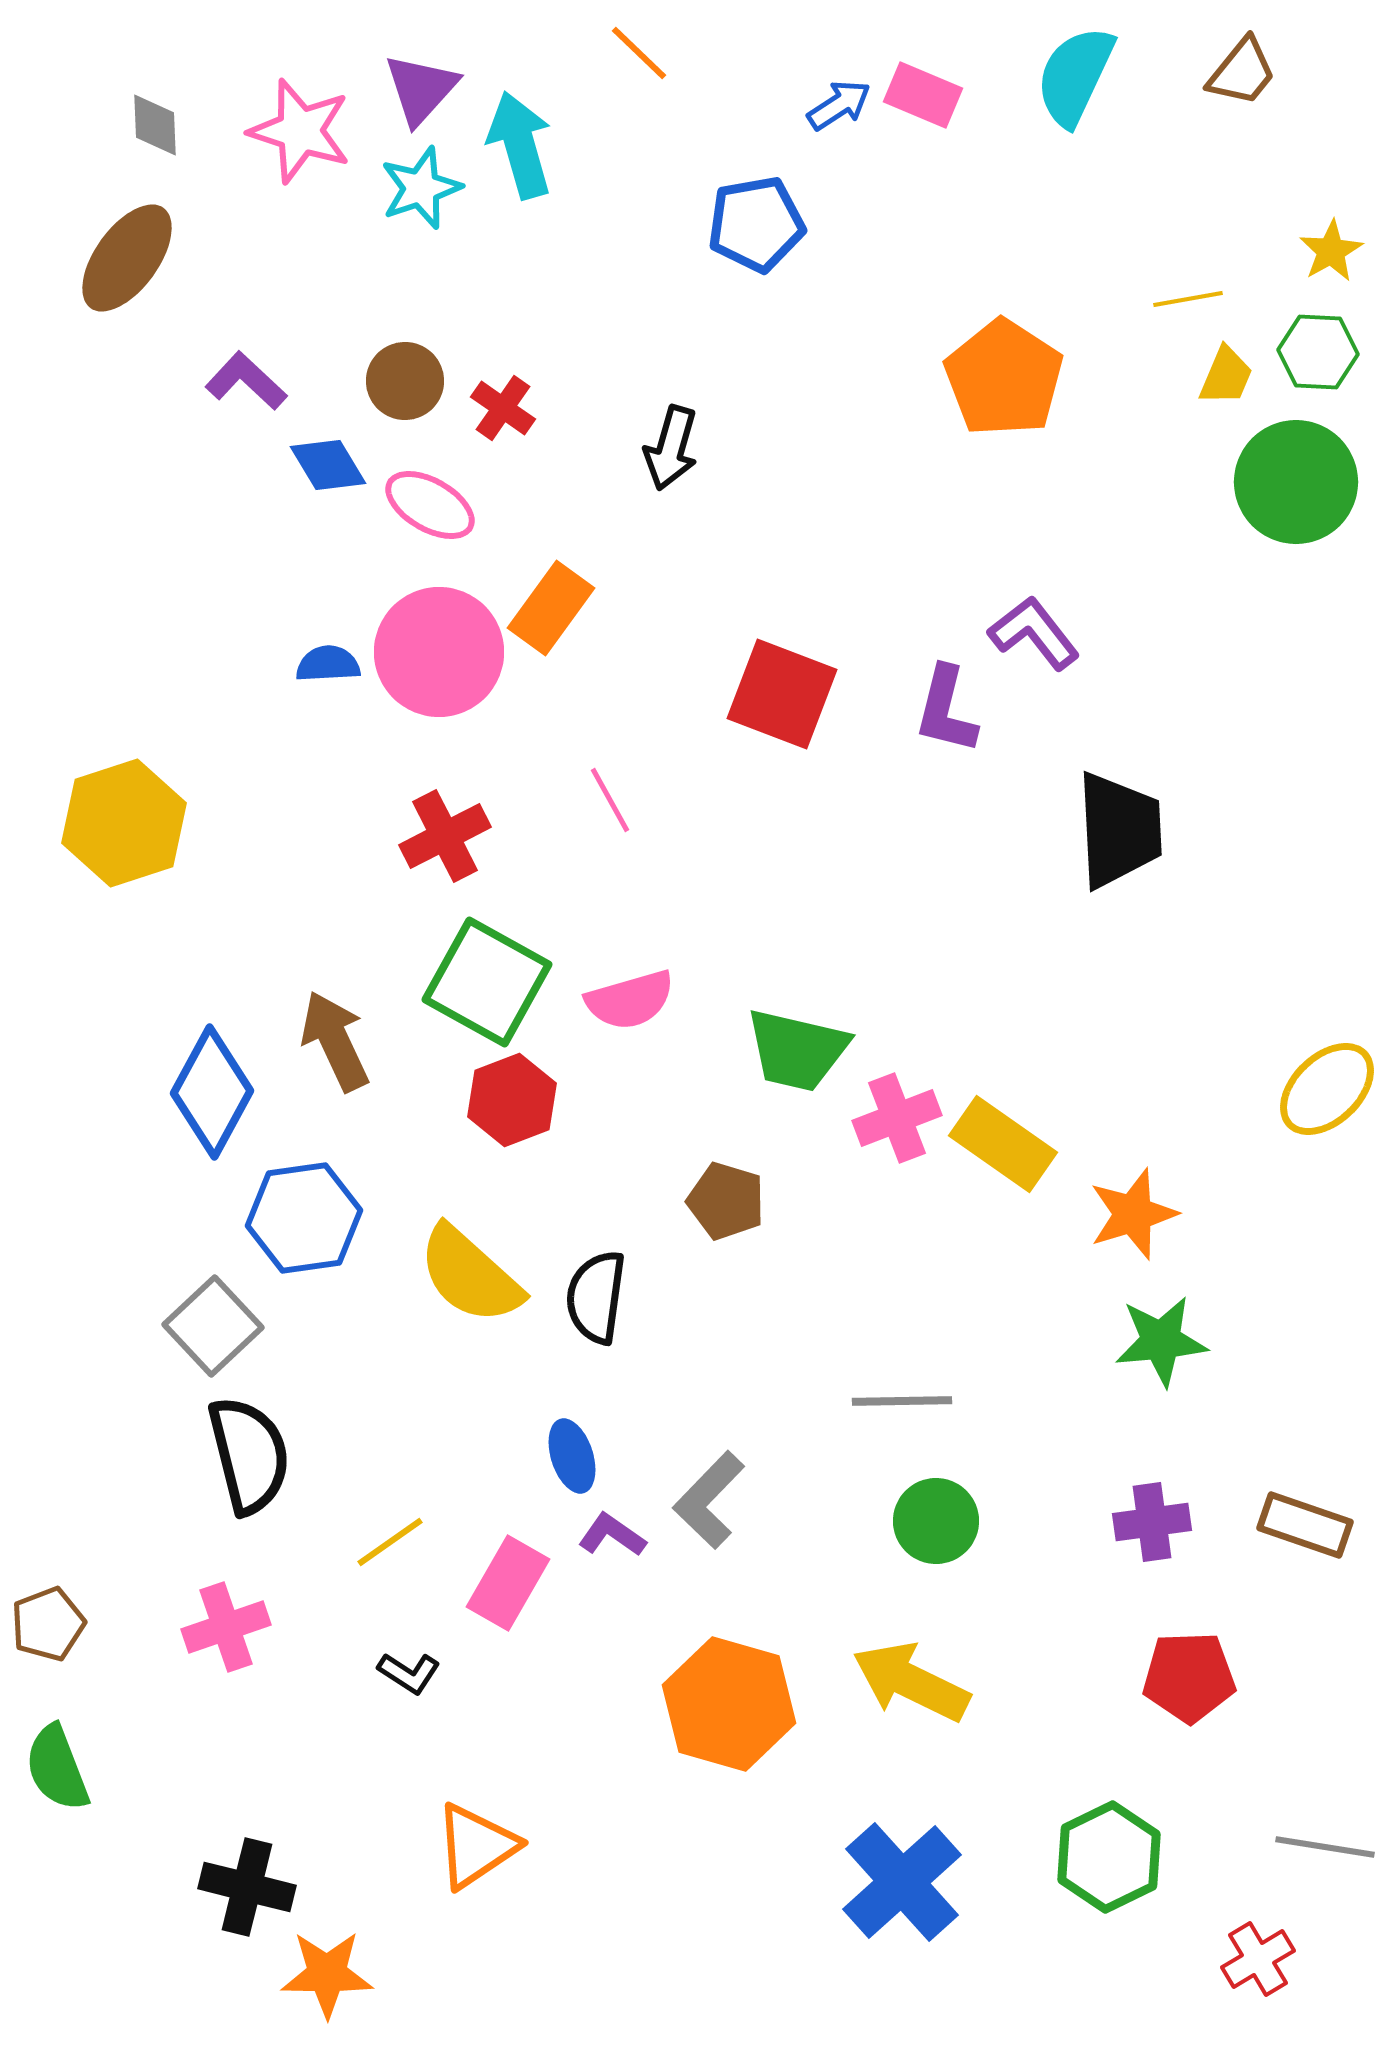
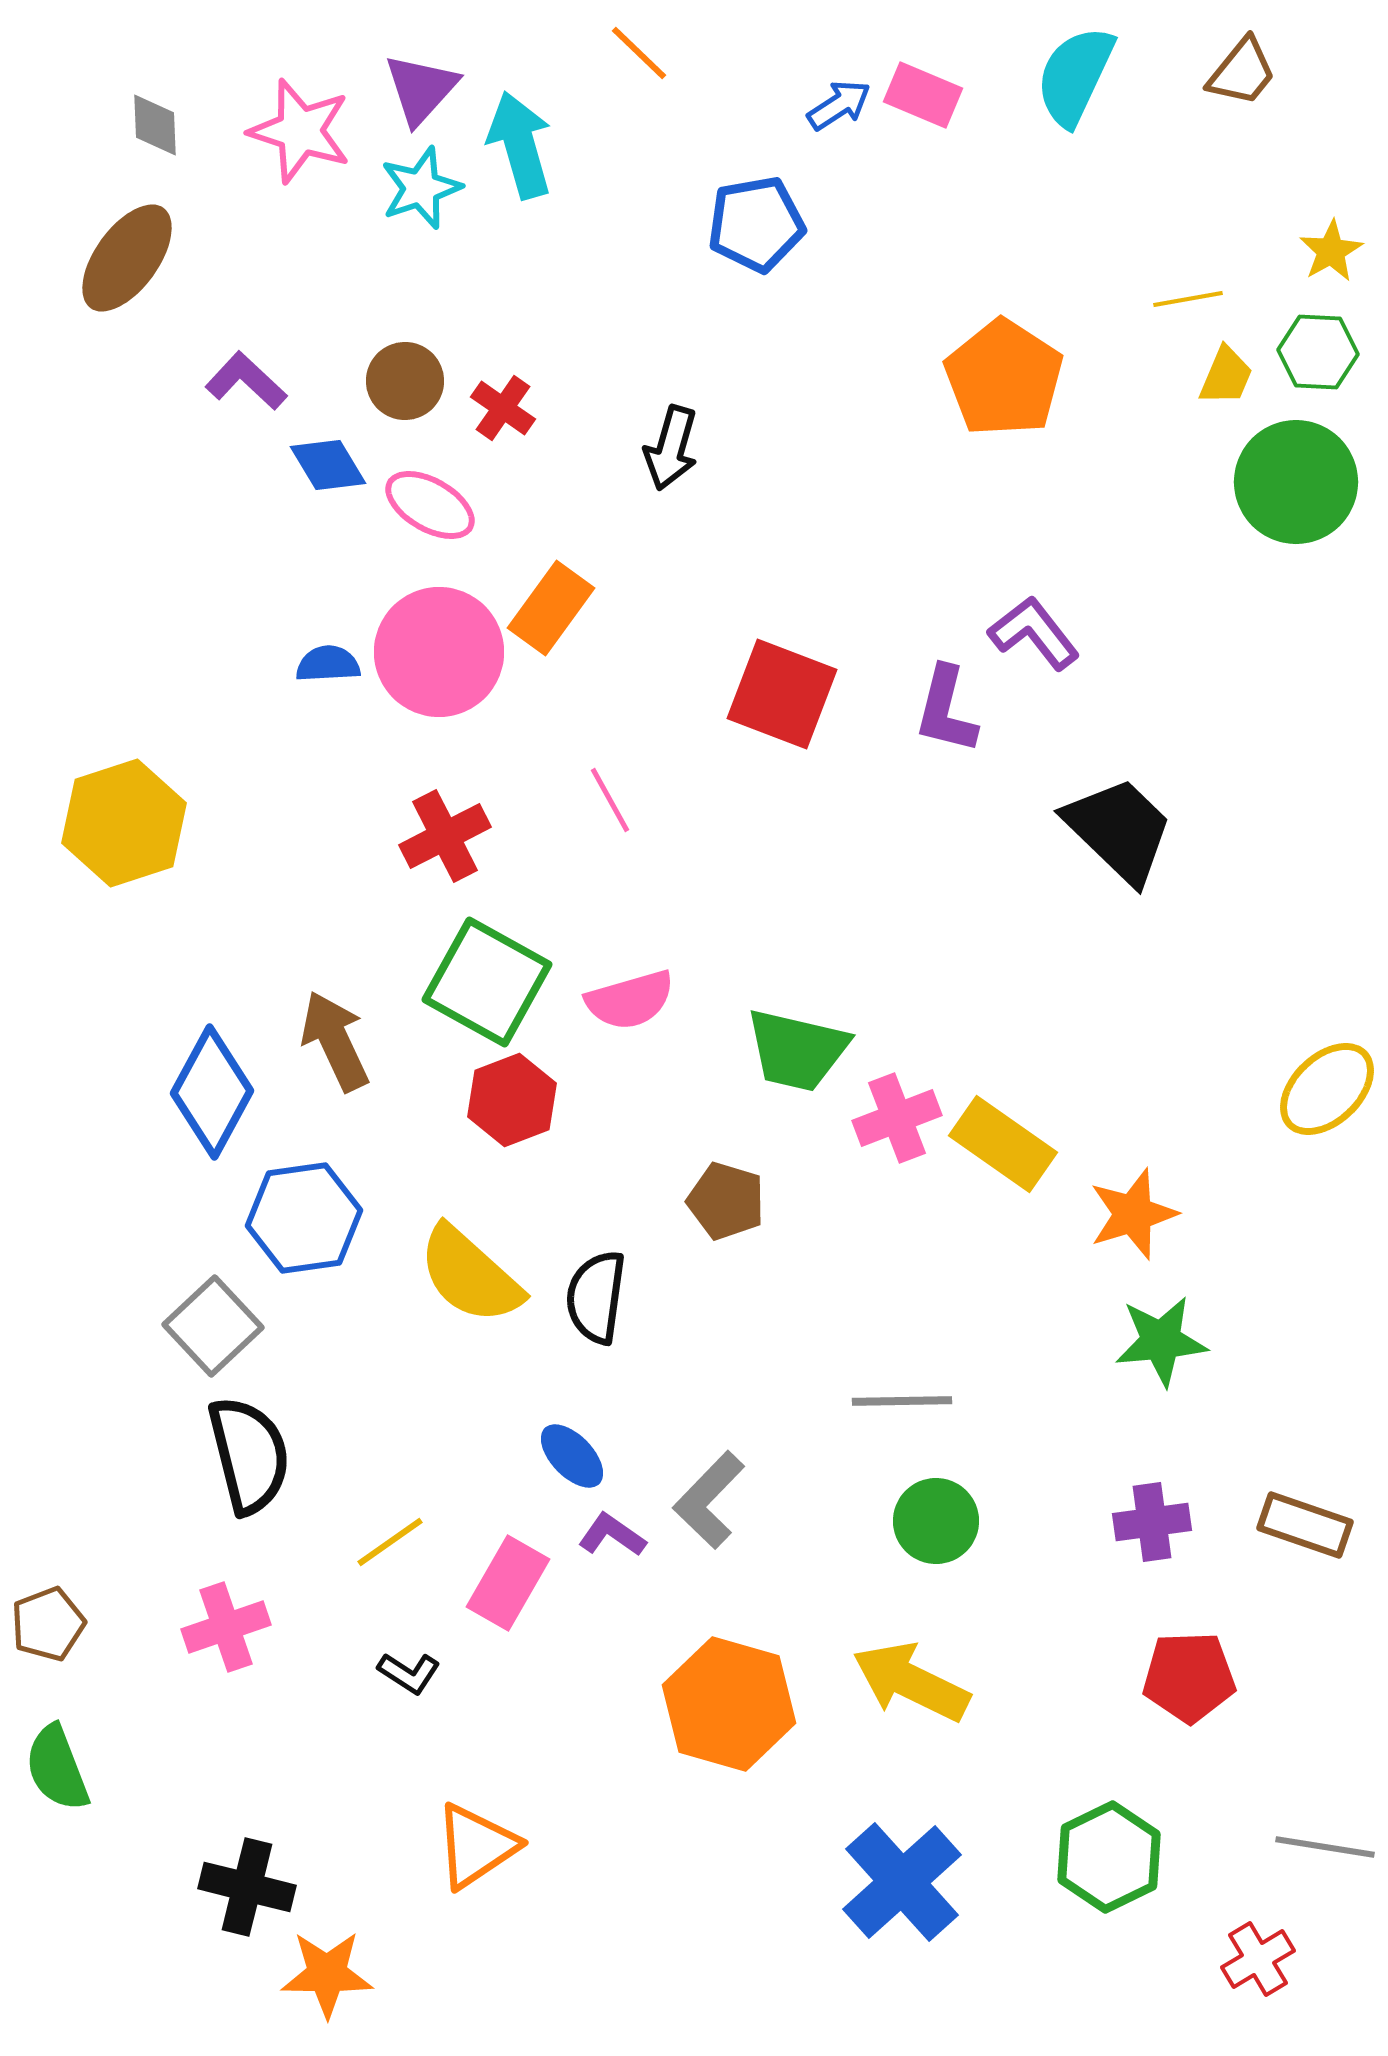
black trapezoid at (1119, 830): rotated 43 degrees counterclockwise
blue ellipse at (572, 1456): rotated 26 degrees counterclockwise
